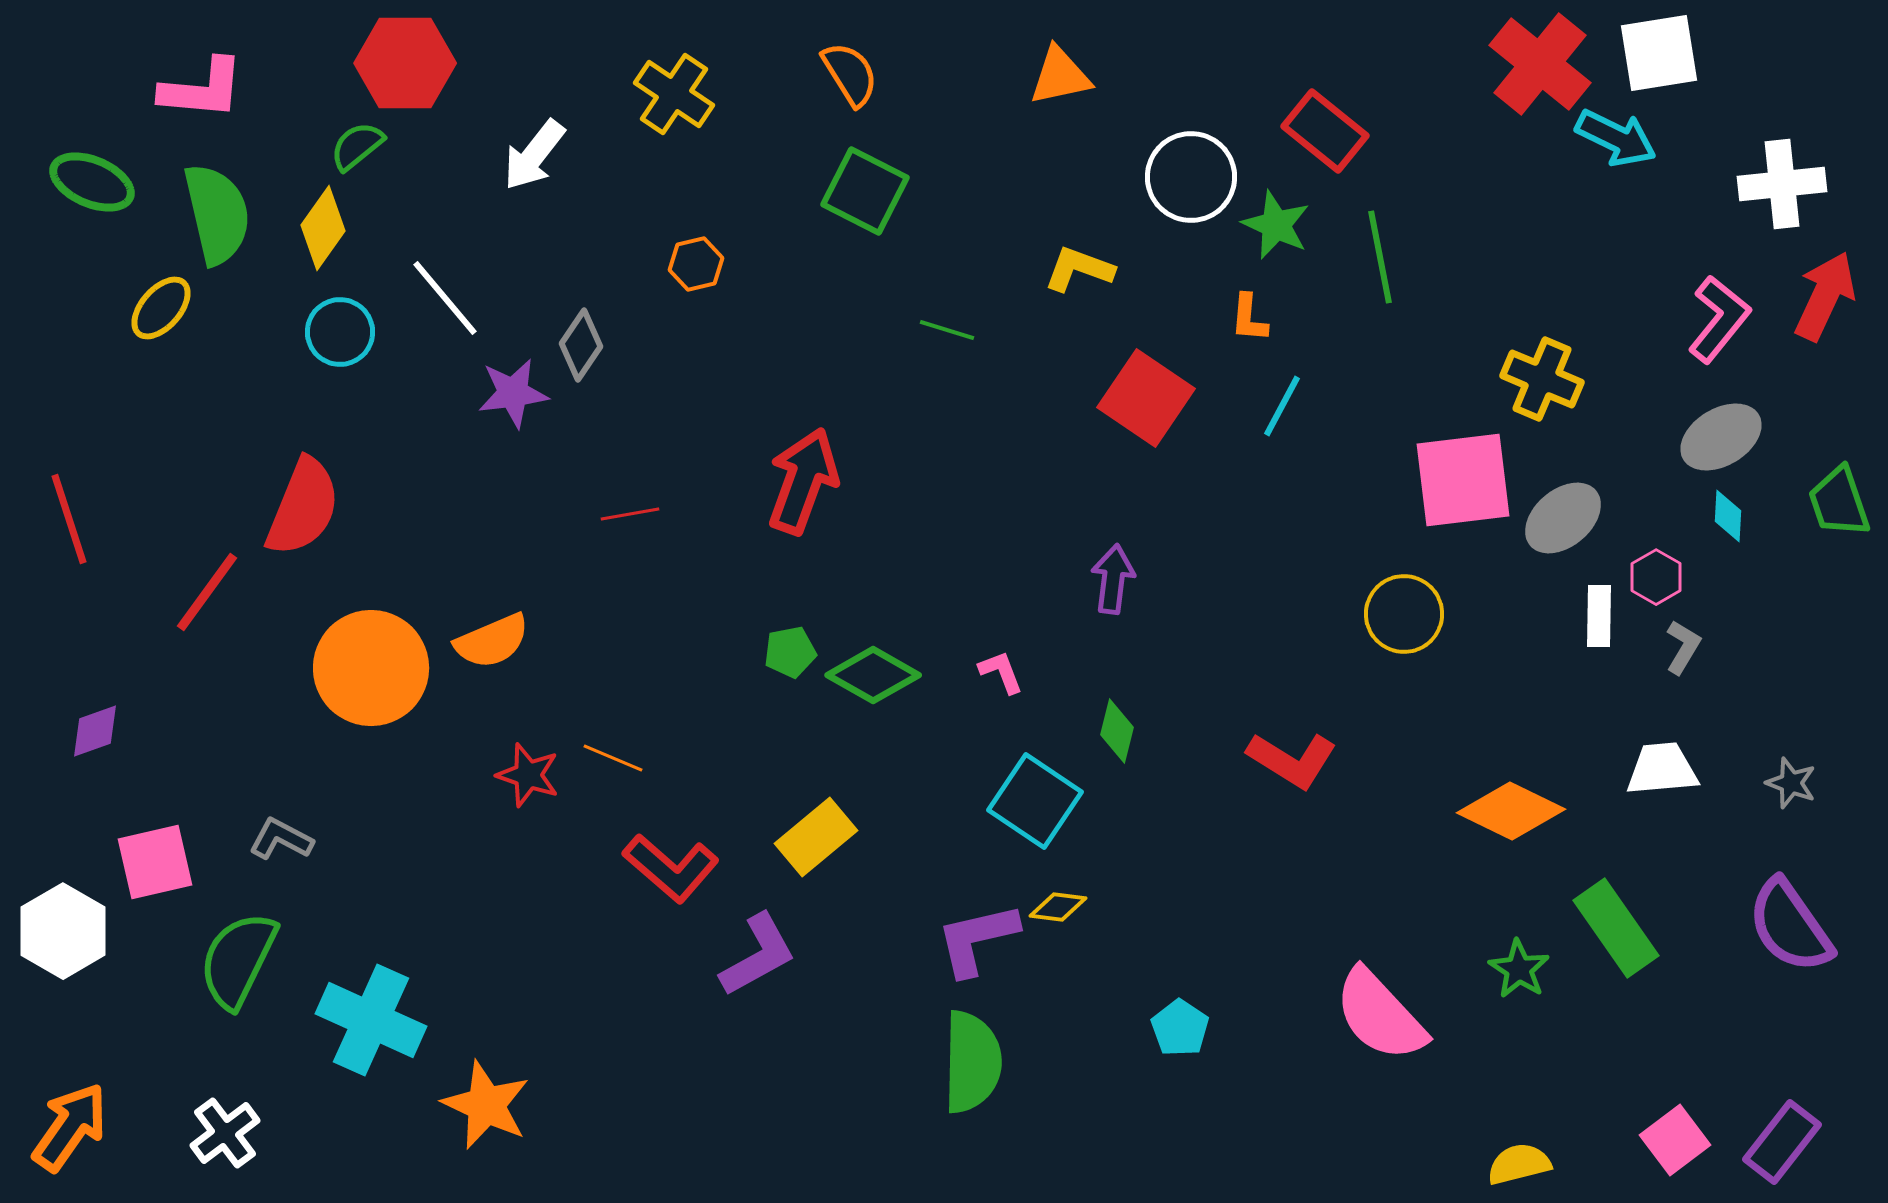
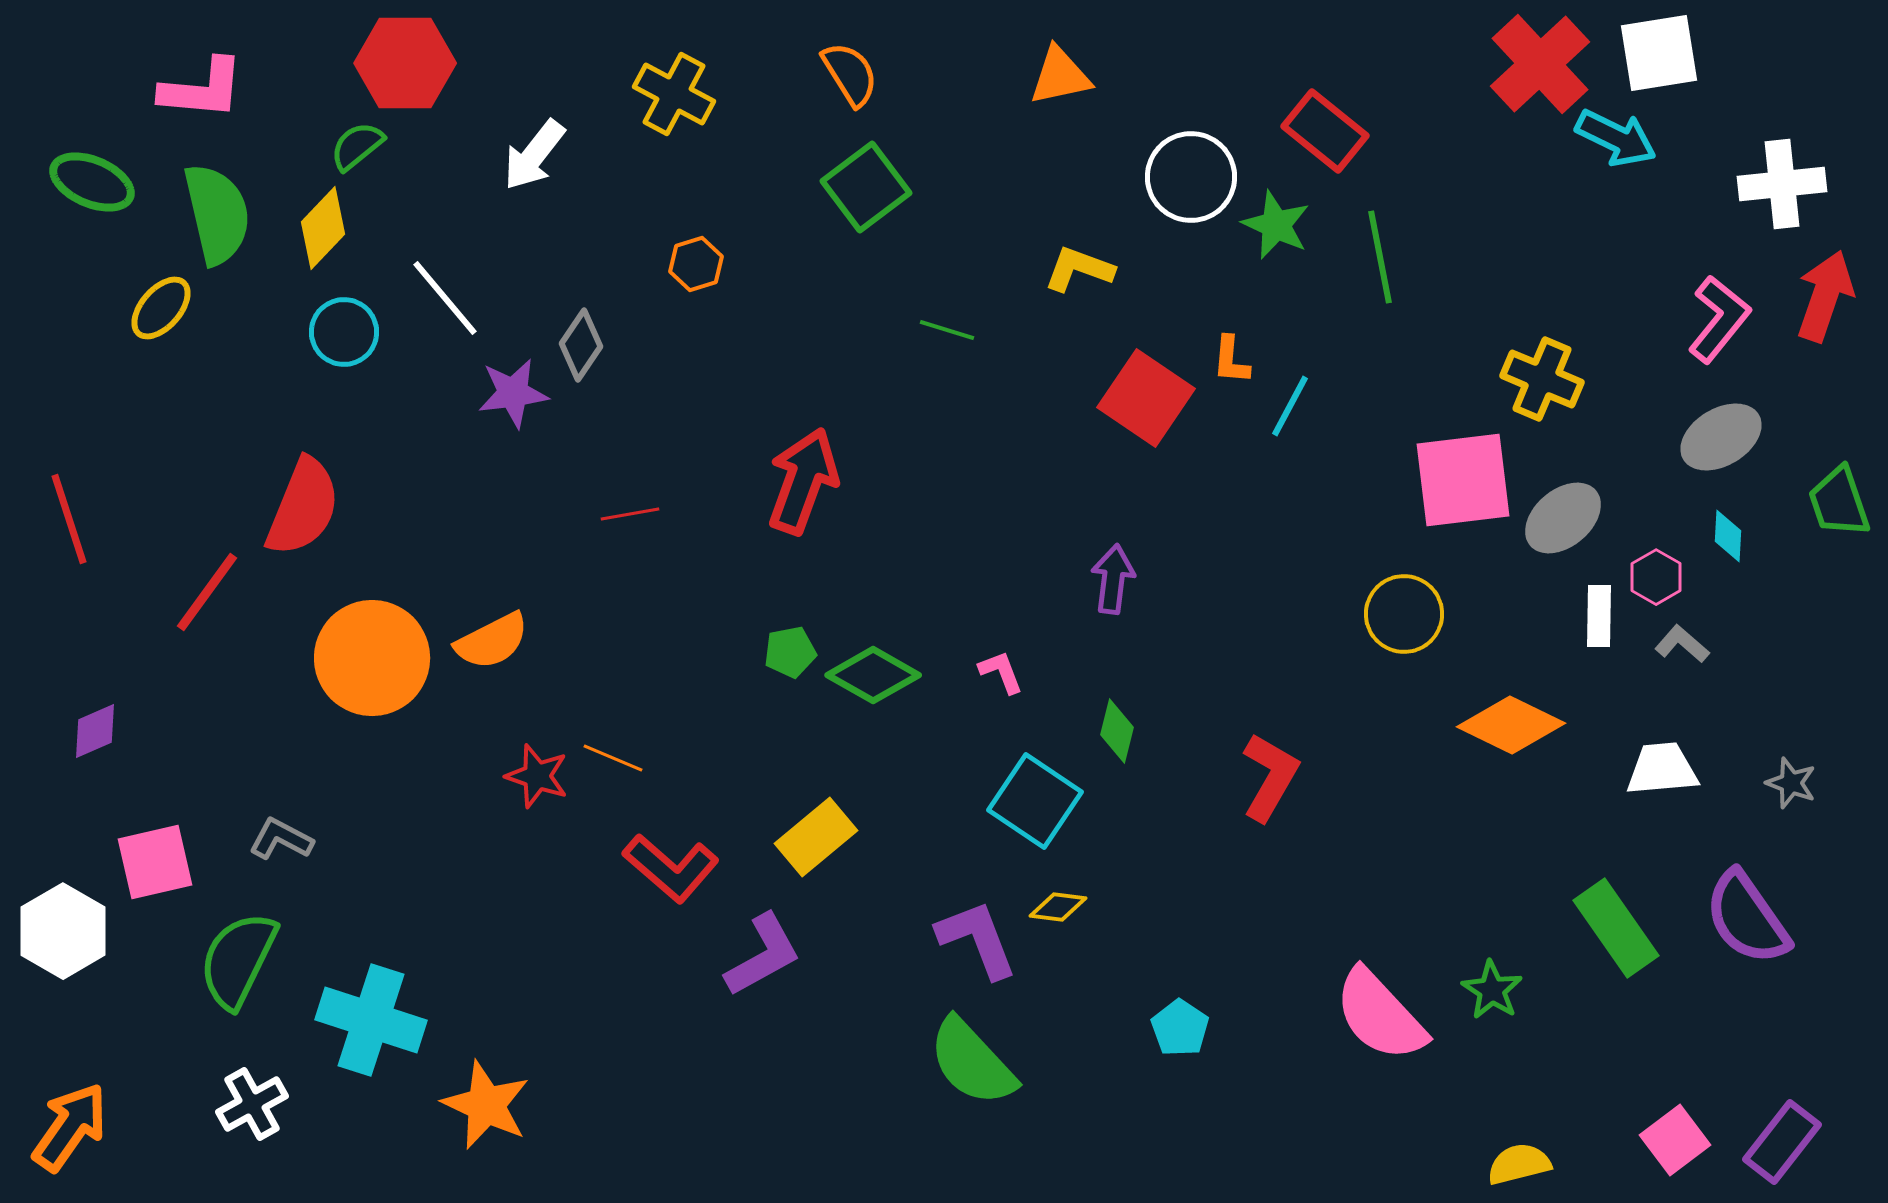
red cross at (1540, 64): rotated 8 degrees clockwise
yellow cross at (674, 94): rotated 6 degrees counterclockwise
green square at (865, 191): moved 1 px right, 4 px up; rotated 26 degrees clockwise
yellow diamond at (323, 228): rotated 8 degrees clockwise
orange hexagon at (696, 264): rotated 4 degrees counterclockwise
red arrow at (1825, 296): rotated 6 degrees counterclockwise
orange L-shape at (1249, 318): moved 18 px left, 42 px down
cyan circle at (340, 332): moved 4 px right
cyan line at (1282, 406): moved 8 px right
cyan diamond at (1728, 516): moved 20 px down
orange semicircle at (492, 641): rotated 4 degrees counterclockwise
gray L-shape at (1683, 647): moved 1 px left, 3 px up; rotated 80 degrees counterclockwise
orange circle at (371, 668): moved 1 px right, 10 px up
purple diamond at (95, 731): rotated 4 degrees counterclockwise
red L-shape at (1292, 760): moved 22 px left, 17 px down; rotated 92 degrees counterclockwise
red star at (528, 775): moved 9 px right, 1 px down
orange diamond at (1511, 811): moved 86 px up
purple semicircle at (1790, 926): moved 43 px left, 8 px up
purple L-shape at (977, 939): rotated 82 degrees clockwise
purple L-shape at (758, 955): moved 5 px right
green star at (1519, 969): moved 27 px left, 21 px down
cyan cross at (371, 1020): rotated 6 degrees counterclockwise
green semicircle at (972, 1062): rotated 136 degrees clockwise
white cross at (225, 1133): moved 27 px right, 29 px up; rotated 8 degrees clockwise
